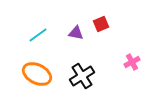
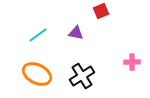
red square: moved 13 px up
pink cross: rotated 28 degrees clockwise
